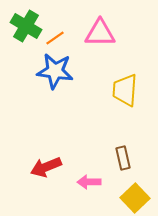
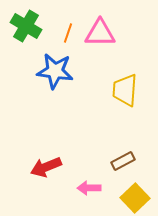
orange line: moved 13 px right, 5 px up; rotated 36 degrees counterclockwise
brown rectangle: moved 3 px down; rotated 75 degrees clockwise
pink arrow: moved 6 px down
